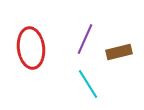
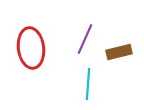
cyan line: rotated 36 degrees clockwise
